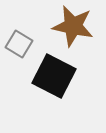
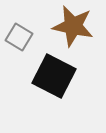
gray square: moved 7 px up
